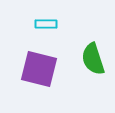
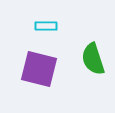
cyan rectangle: moved 2 px down
